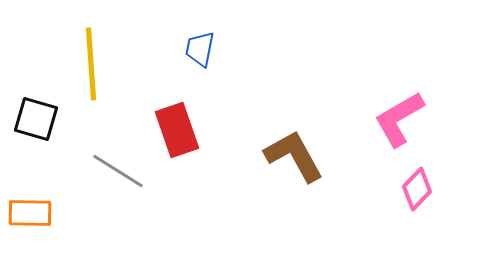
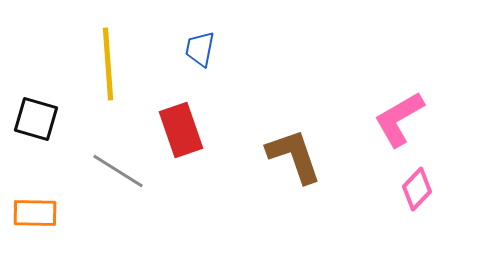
yellow line: moved 17 px right
red rectangle: moved 4 px right
brown L-shape: rotated 10 degrees clockwise
orange rectangle: moved 5 px right
